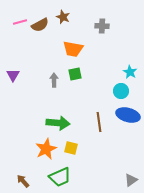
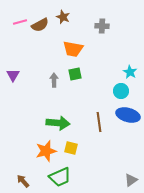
orange star: moved 2 px down; rotated 10 degrees clockwise
